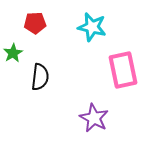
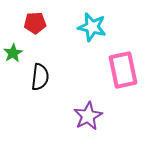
purple star: moved 6 px left, 2 px up; rotated 16 degrees clockwise
